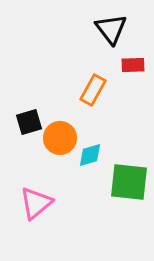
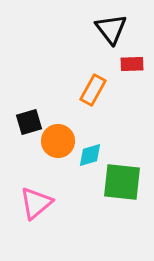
red rectangle: moved 1 px left, 1 px up
orange circle: moved 2 px left, 3 px down
green square: moved 7 px left
